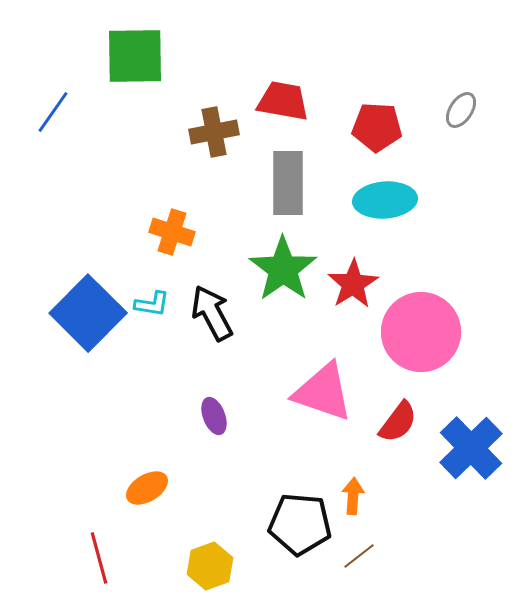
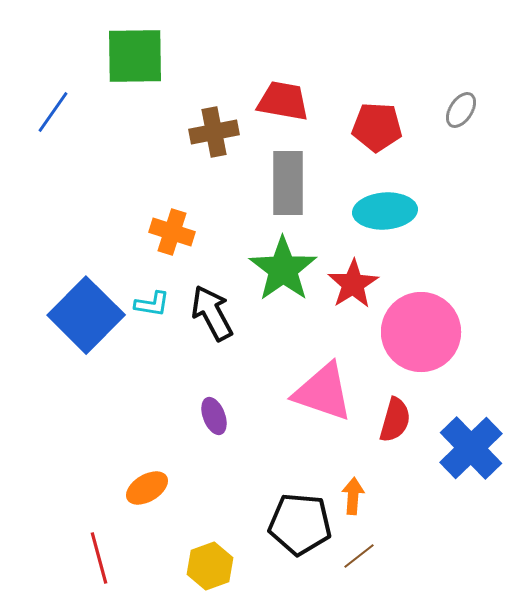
cyan ellipse: moved 11 px down
blue square: moved 2 px left, 2 px down
red semicircle: moved 3 px left, 2 px up; rotated 21 degrees counterclockwise
